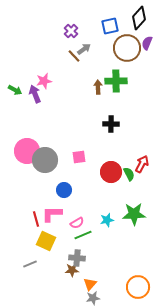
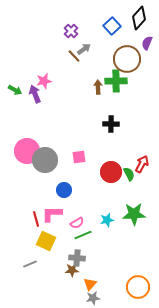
blue square: moved 2 px right; rotated 30 degrees counterclockwise
brown circle: moved 11 px down
